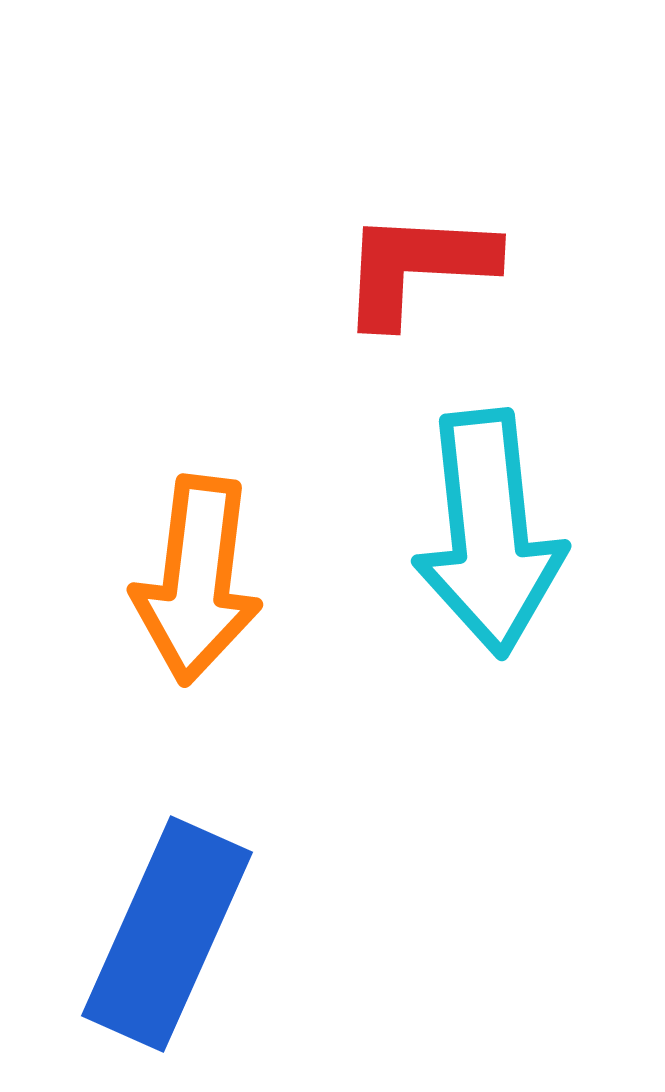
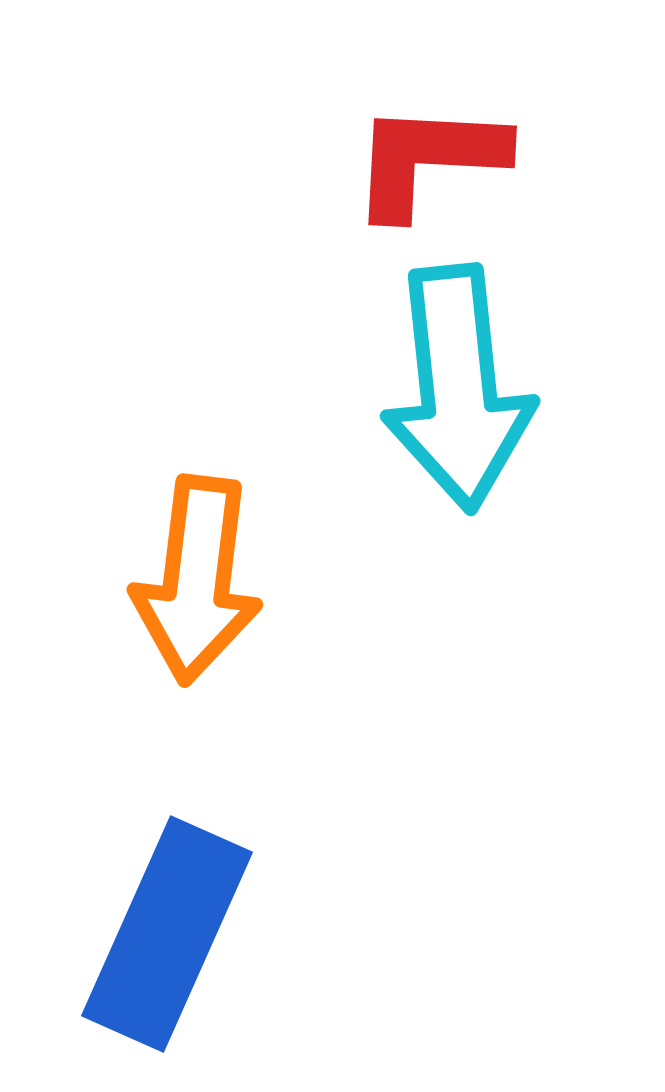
red L-shape: moved 11 px right, 108 px up
cyan arrow: moved 31 px left, 145 px up
